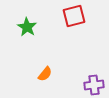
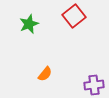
red square: rotated 25 degrees counterclockwise
green star: moved 2 px right, 3 px up; rotated 18 degrees clockwise
